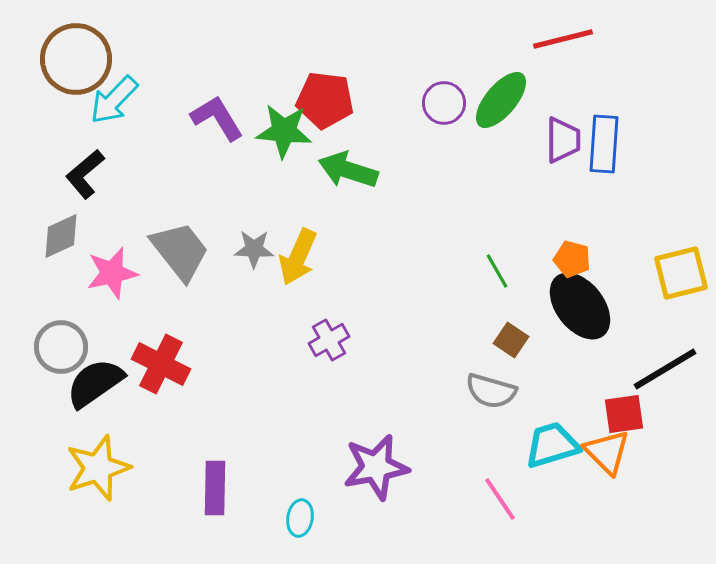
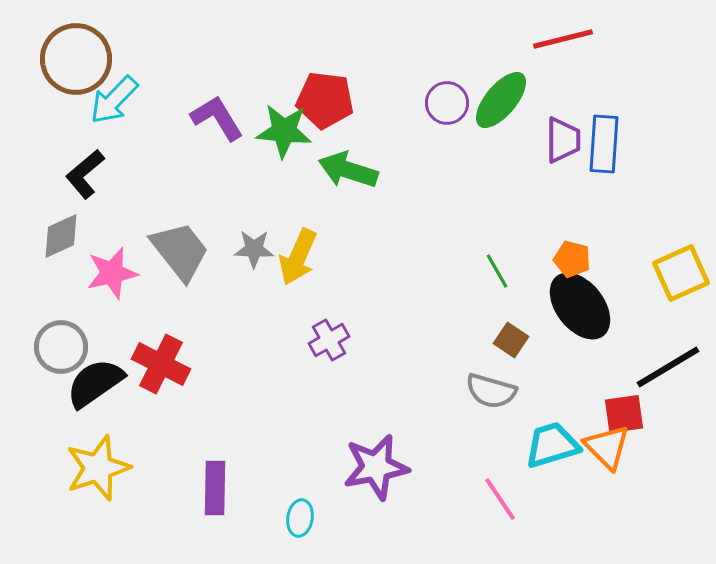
purple circle: moved 3 px right
yellow square: rotated 10 degrees counterclockwise
black line: moved 3 px right, 2 px up
orange triangle: moved 5 px up
